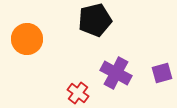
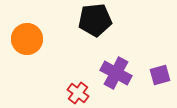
black pentagon: rotated 8 degrees clockwise
purple square: moved 2 px left, 2 px down
